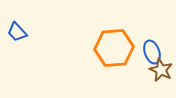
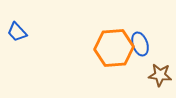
blue ellipse: moved 12 px left, 8 px up
brown star: moved 1 px left, 5 px down; rotated 20 degrees counterclockwise
